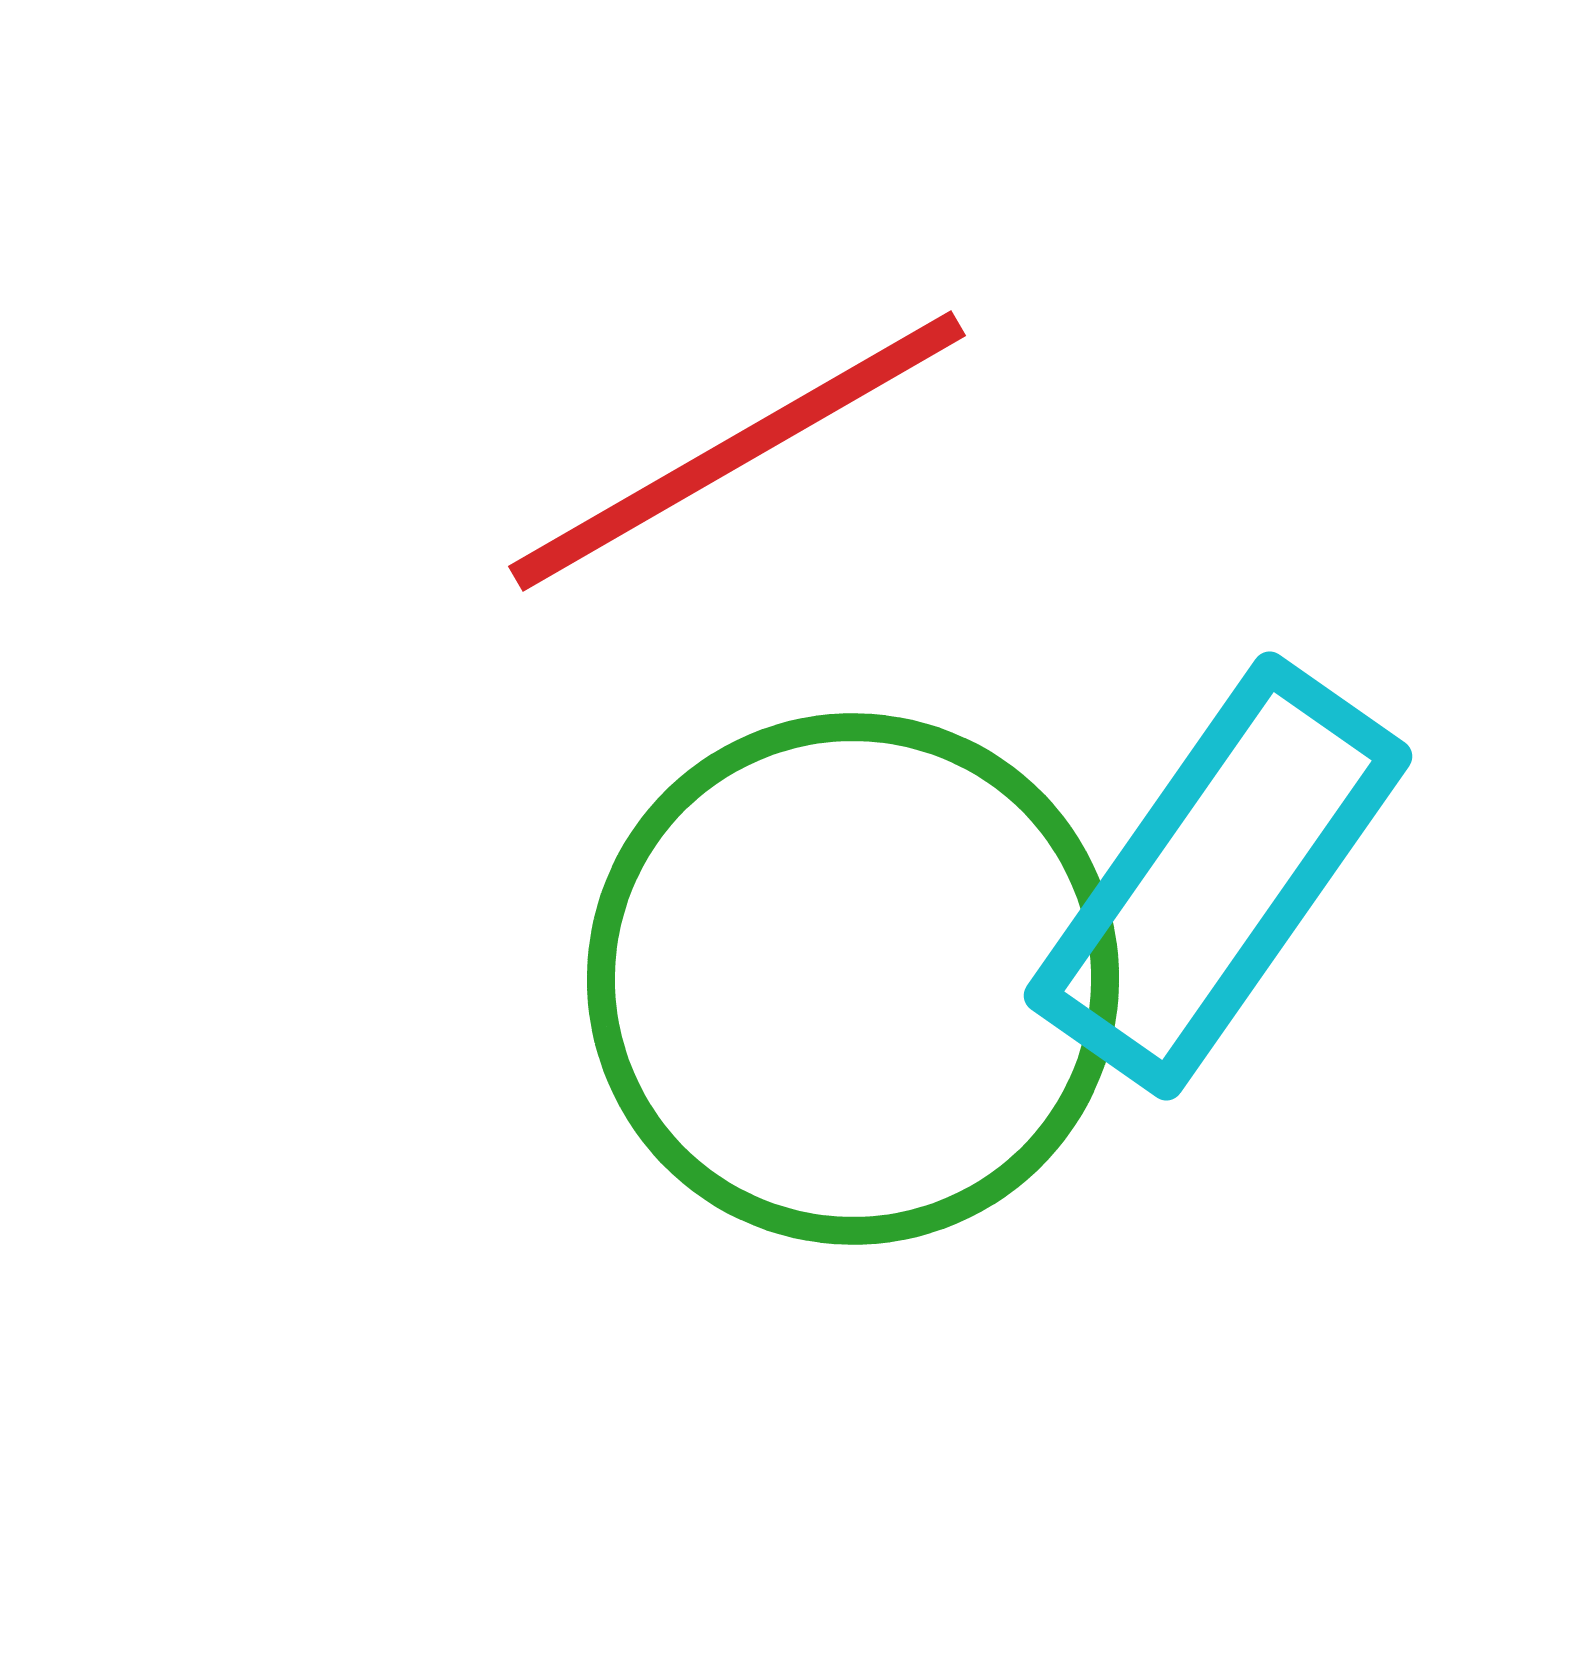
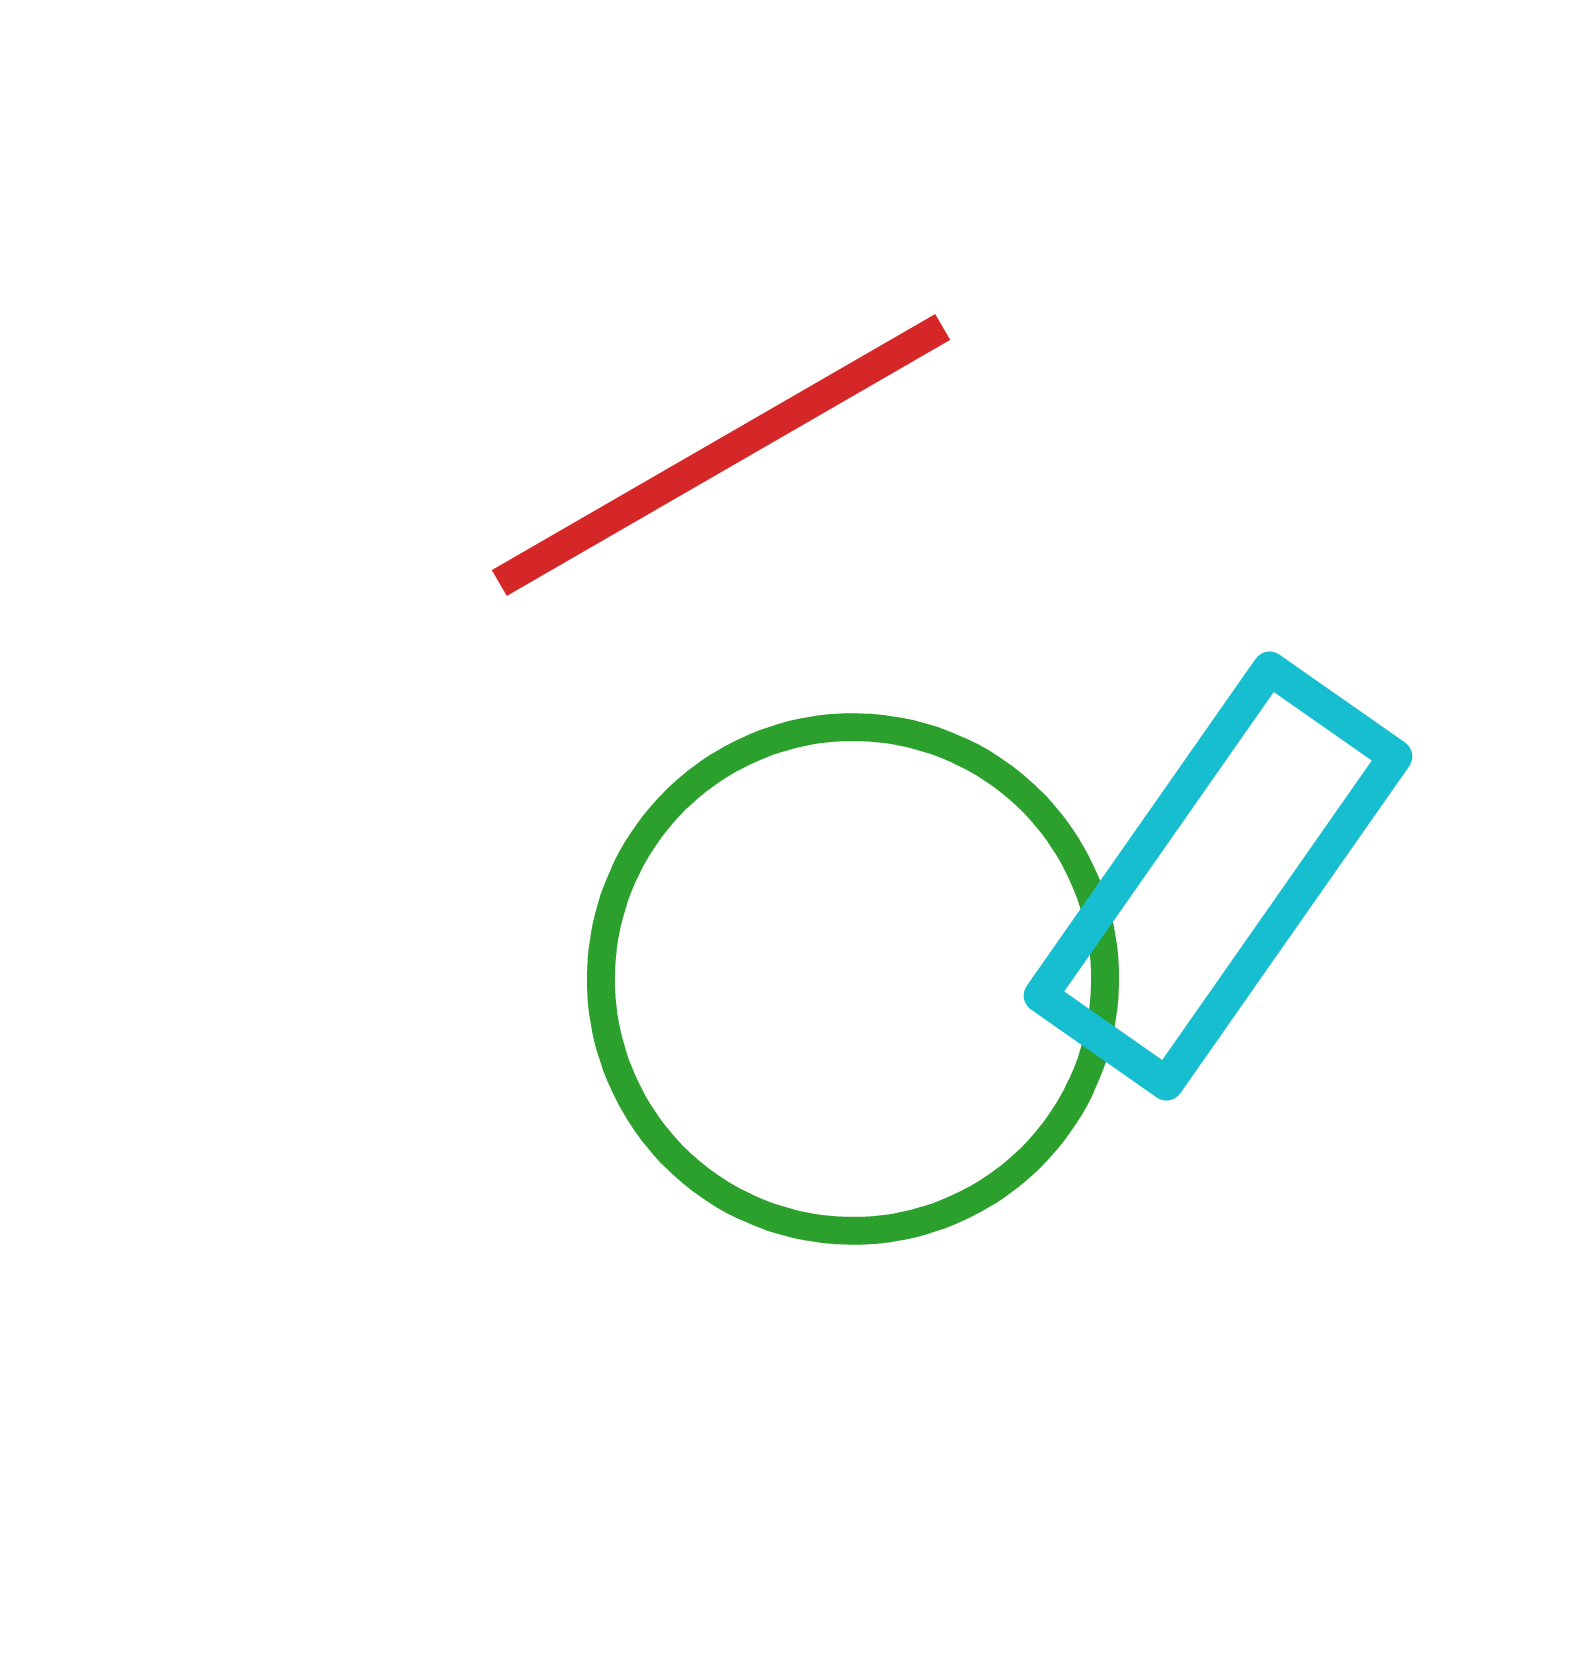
red line: moved 16 px left, 4 px down
